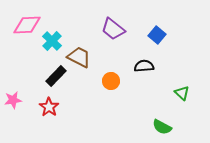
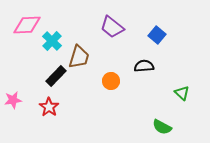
purple trapezoid: moved 1 px left, 2 px up
brown trapezoid: rotated 80 degrees clockwise
